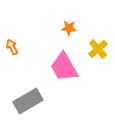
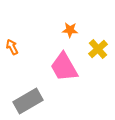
orange star: moved 1 px right, 2 px down
